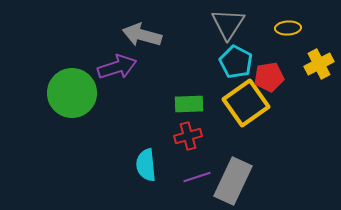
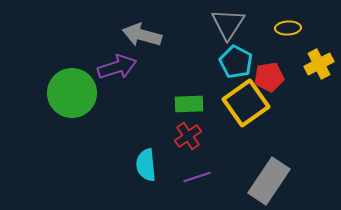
red cross: rotated 20 degrees counterclockwise
gray rectangle: moved 36 px right; rotated 9 degrees clockwise
